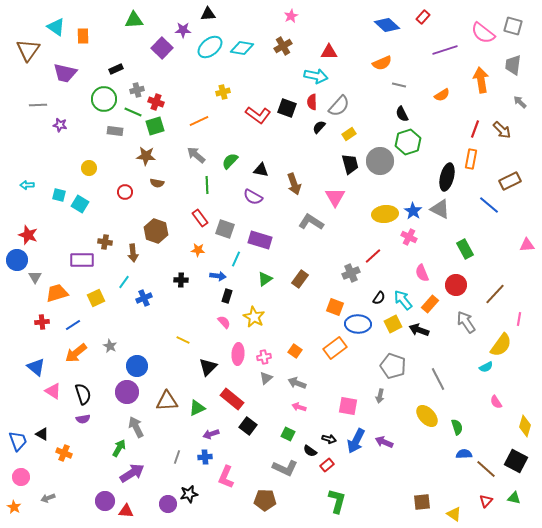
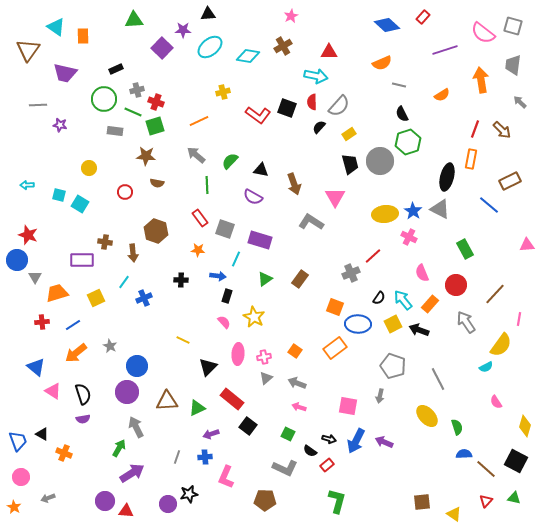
cyan diamond at (242, 48): moved 6 px right, 8 px down
